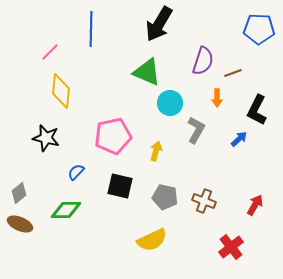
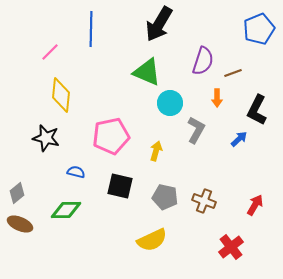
blue pentagon: rotated 24 degrees counterclockwise
yellow diamond: moved 4 px down
pink pentagon: moved 2 px left
blue semicircle: rotated 60 degrees clockwise
gray diamond: moved 2 px left
